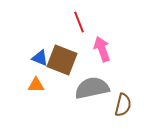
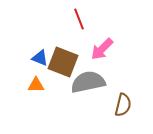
red line: moved 3 px up
pink arrow: rotated 115 degrees counterclockwise
brown square: moved 1 px right, 2 px down
gray semicircle: moved 4 px left, 6 px up
